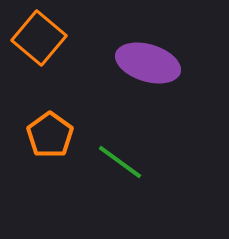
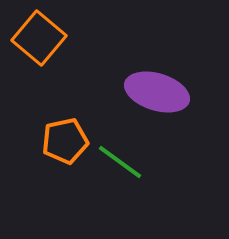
purple ellipse: moved 9 px right, 29 px down
orange pentagon: moved 15 px right, 6 px down; rotated 24 degrees clockwise
